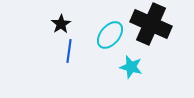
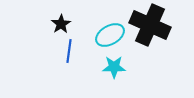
black cross: moved 1 px left, 1 px down
cyan ellipse: rotated 20 degrees clockwise
cyan star: moved 17 px left; rotated 15 degrees counterclockwise
